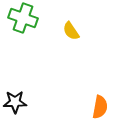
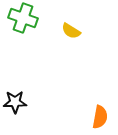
yellow semicircle: rotated 24 degrees counterclockwise
orange semicircle: moved 10 px down
